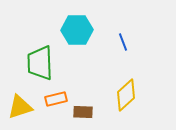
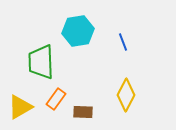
cyan hexagon: moved 1 px right, 1 px down; rotated 8 degrees counterclockwise
green trapezoid: moved 1 px right, 1 px up
yellow diamond: rotated 20 degrees counterclockwise
orange rectangle: rotated 40 degrees counterclockwise
yellow triangle: rotated 12 degrees counterclockwise
